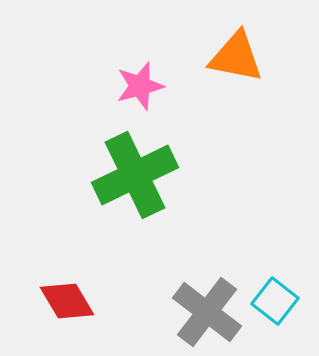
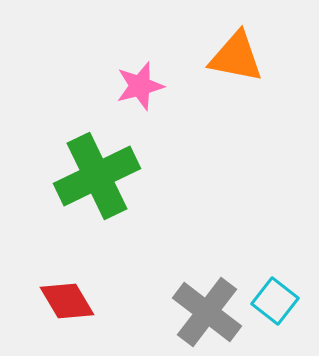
green cross: moved 38 px left, 1 px down
